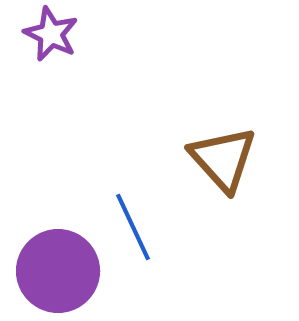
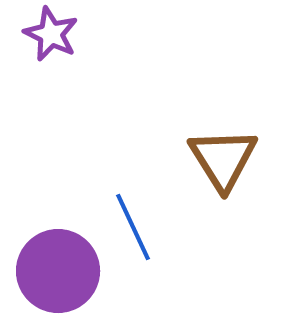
brown triangle: rotated 10 degrees clockwise
